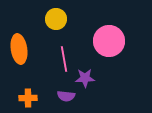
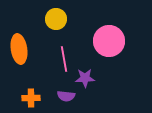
orange cross: moved 3 px right
